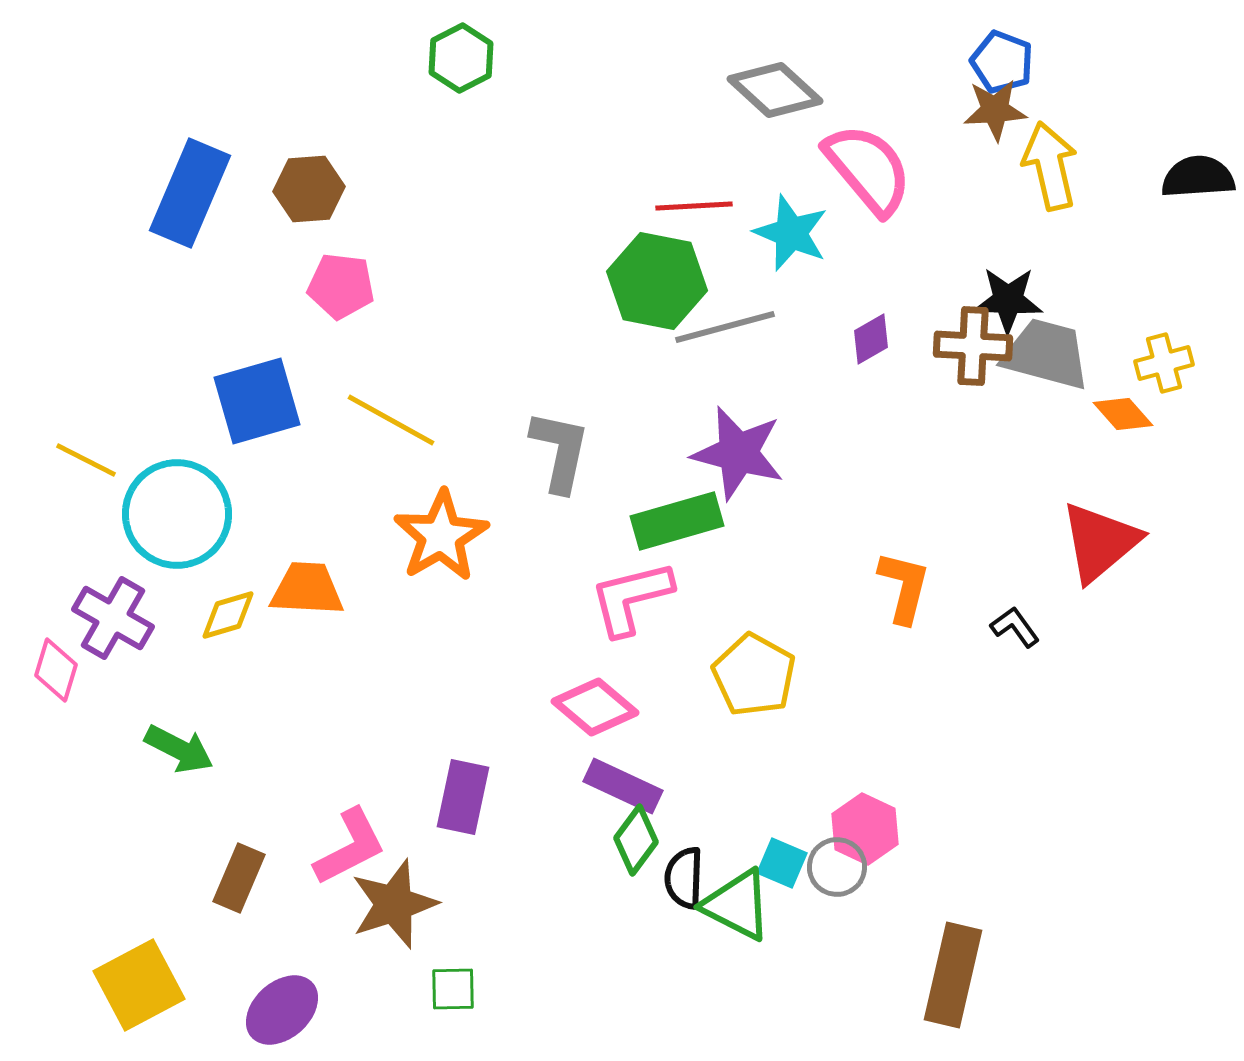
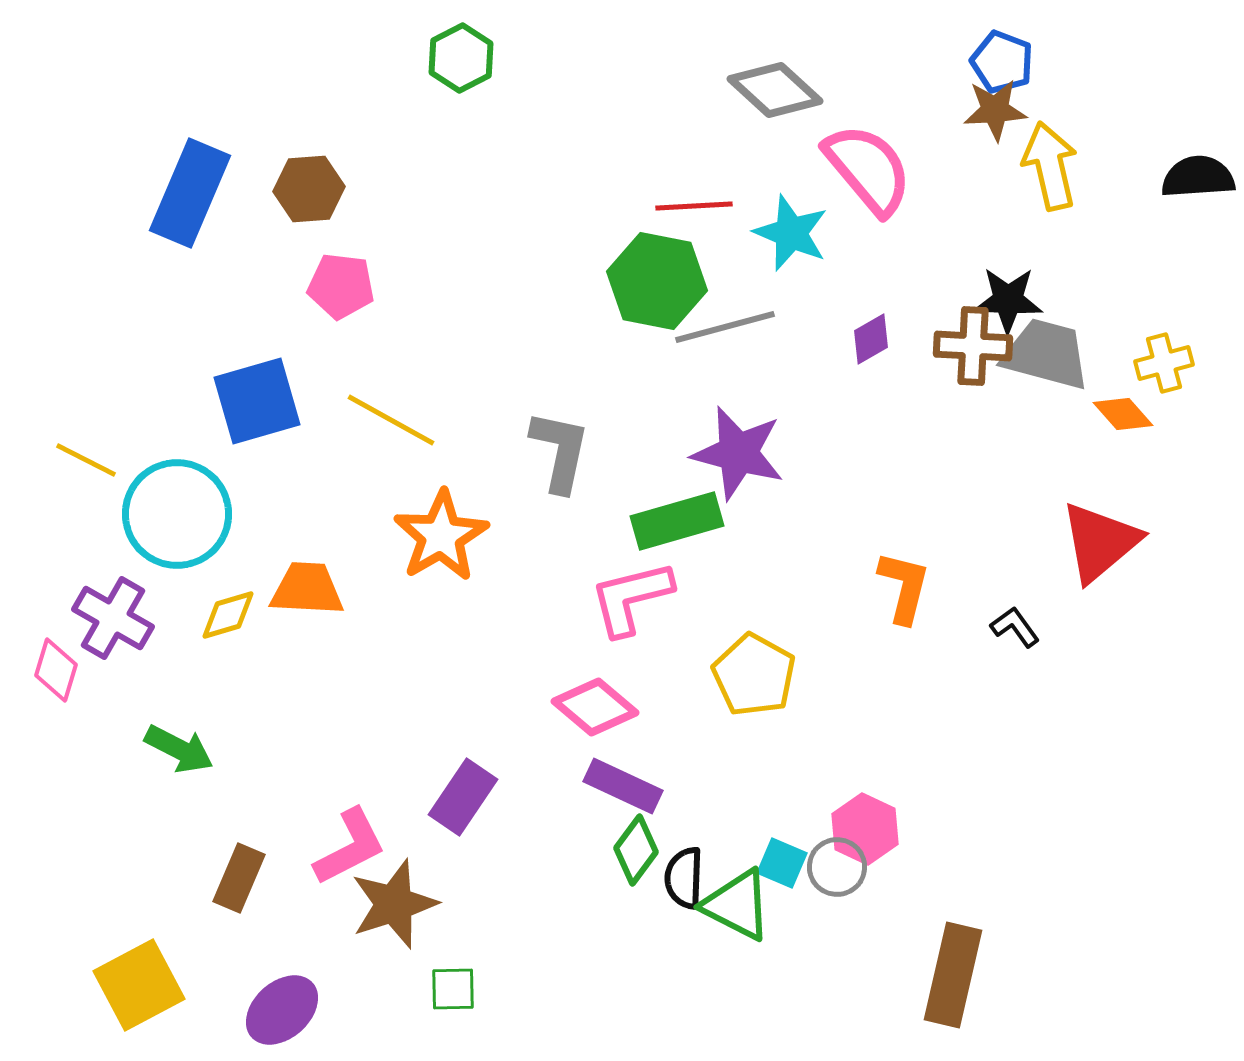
purple rectangle at (463, 797): rotated 22 degrees clockwise
green diamond at (636, 840): moved 10 px down
